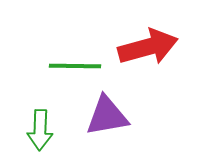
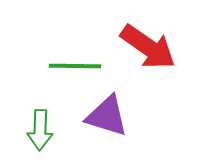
red arrow: rotated 50 degrees clockwise
purple triangle: rotated 27 degrees clockwise
